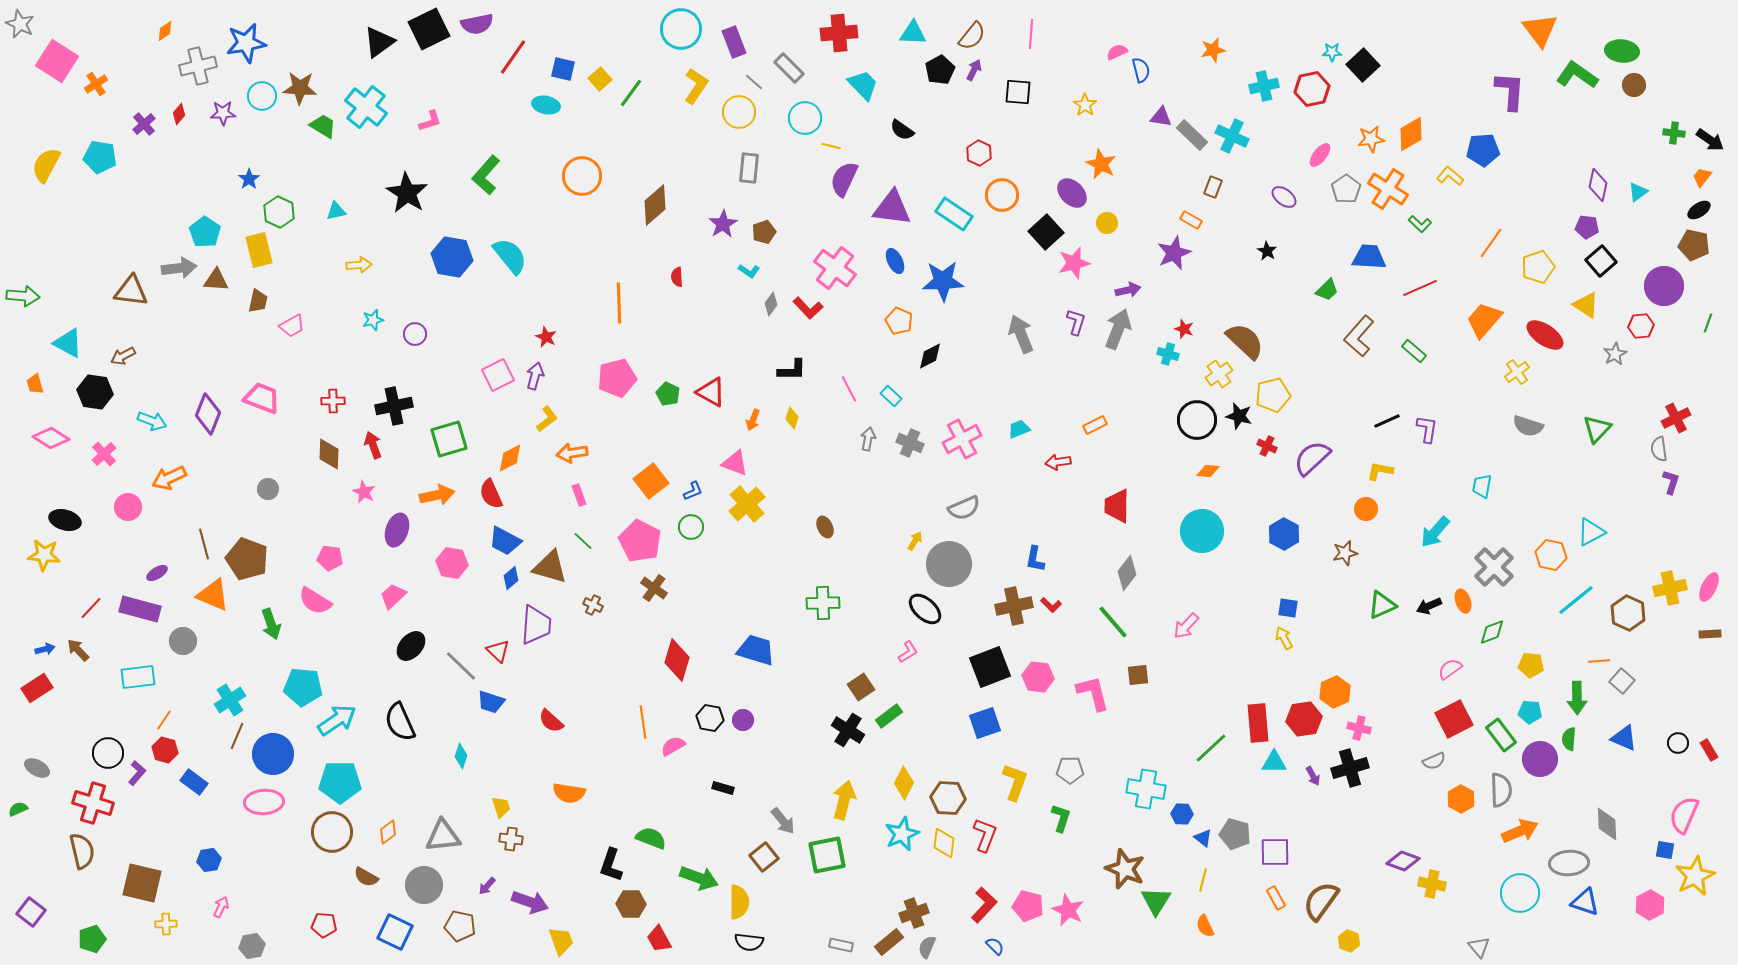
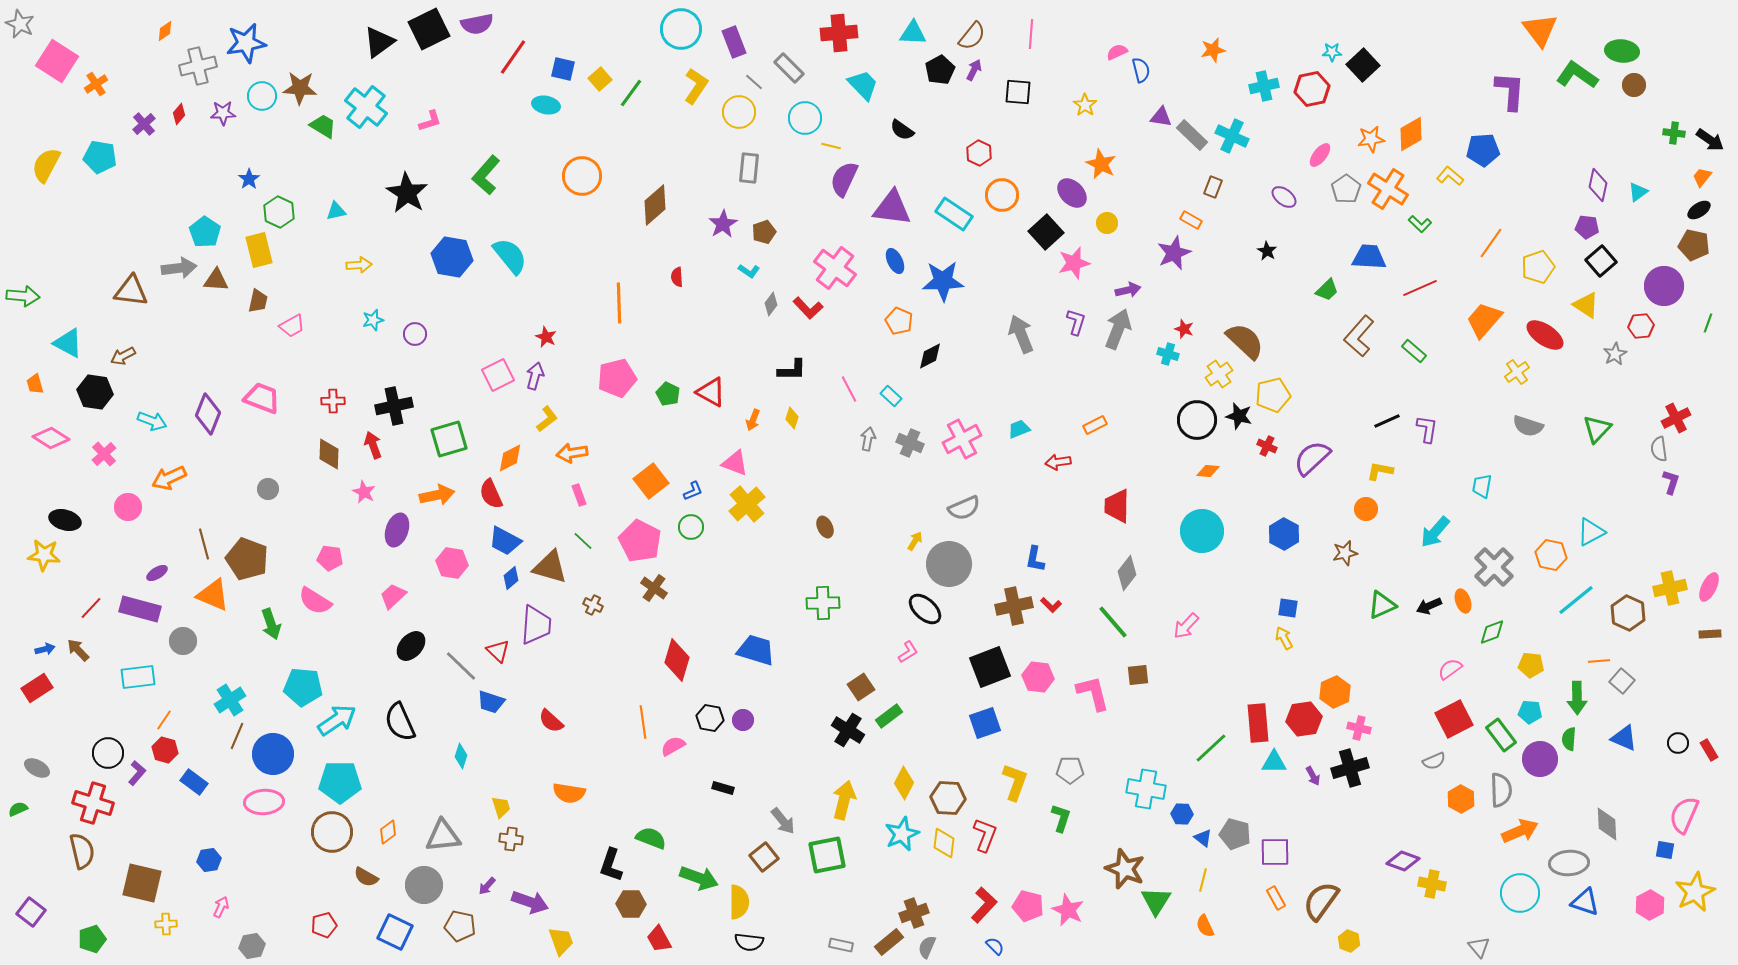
yellow star at (1695, 876): moved 16 px down
red pentagon at (324, 925): rotated 20 degrees counterclockwise
